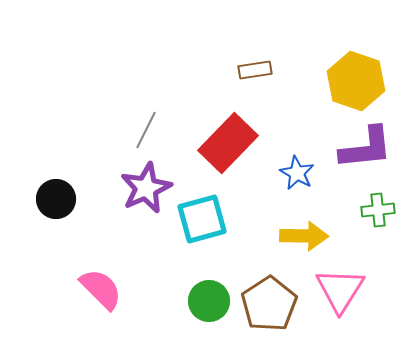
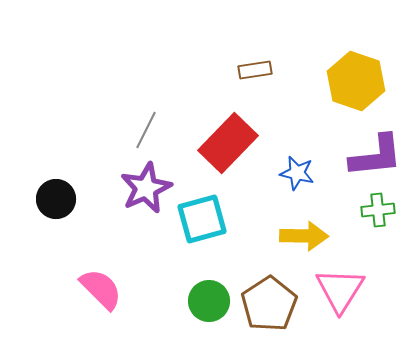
purple L-shape: moved 10 px right, 8 px down
blue star: rotated 16 degrees counterclockwise
